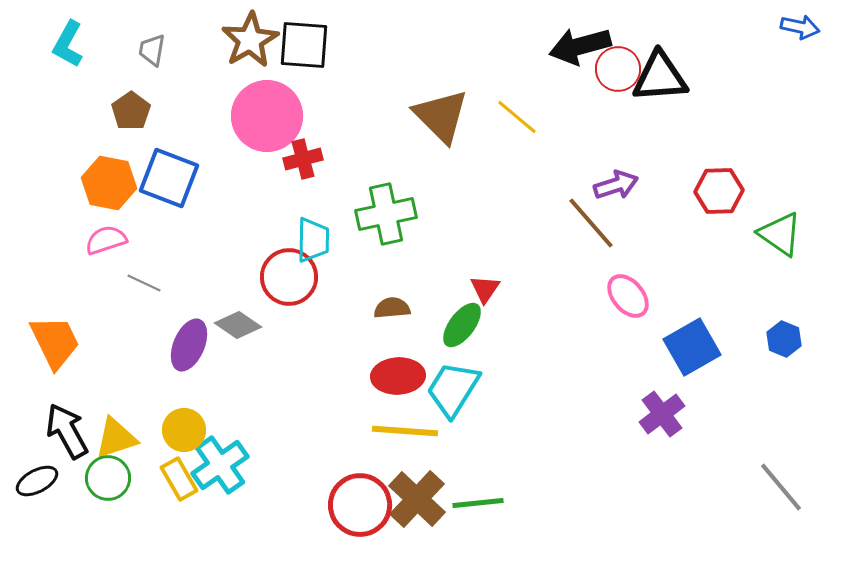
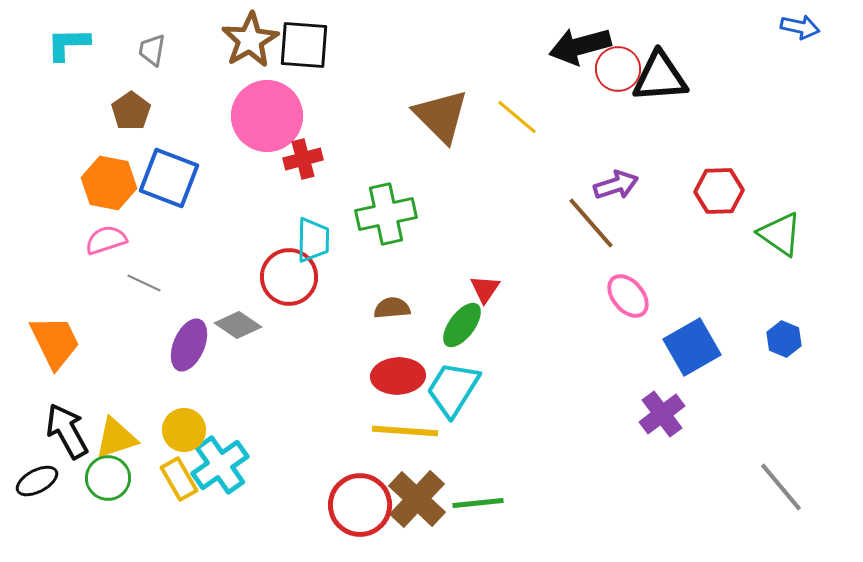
cyan L-shape at (68, 44): rotated 60 degrees clockwise
